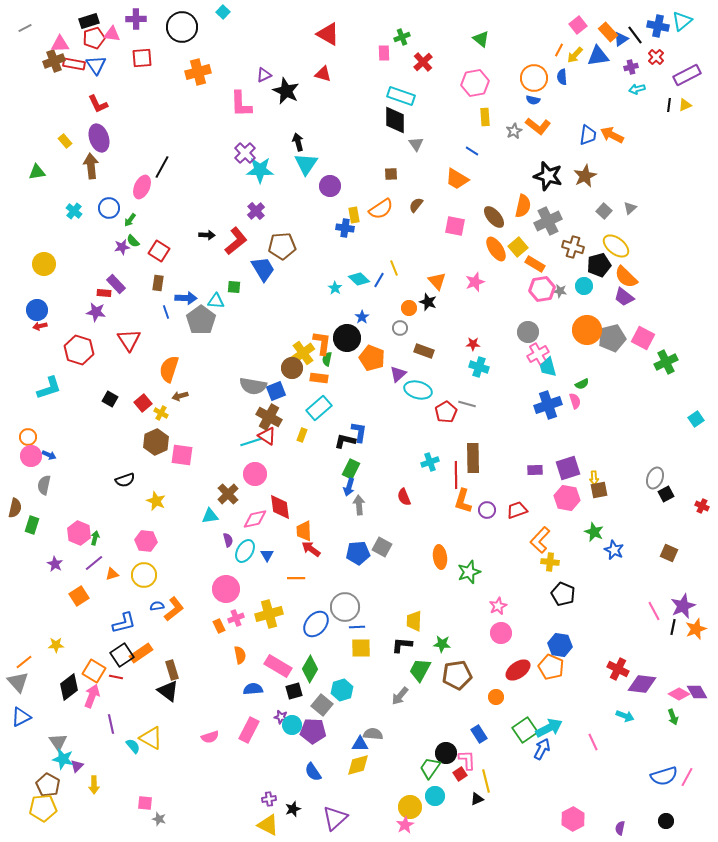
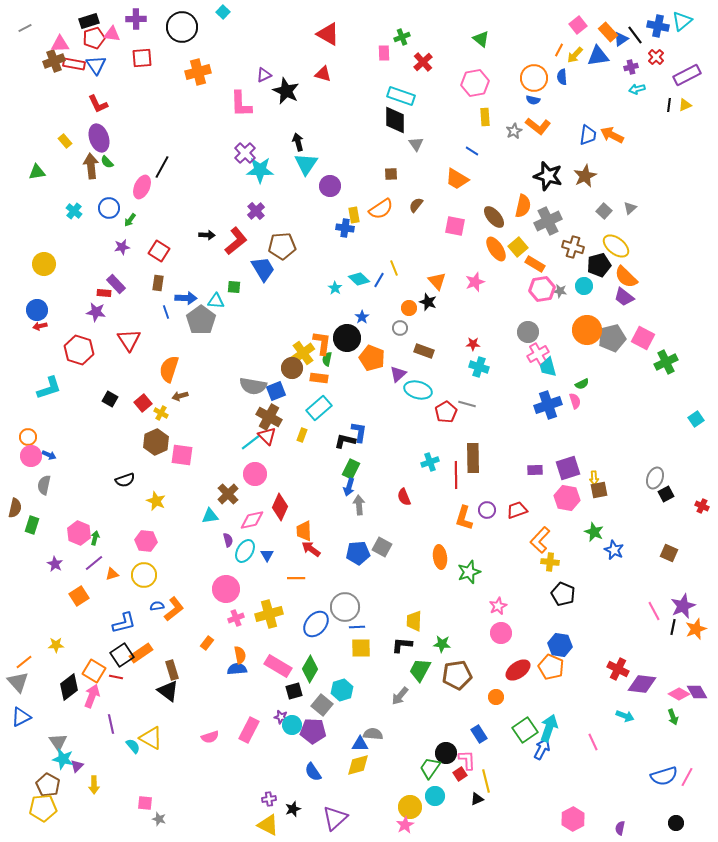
green semicircle at (133, 241): moved 26 px left, 79 px up
red triangle at (267, 436): rotated 12 degrees clockwise
cyan line at (251, 442): rotated 20 degrees counterclockwise
orange L-shape at (463, 501): moved 1 px right, 17 px down
red diamond at (280, 507): rotated 32 degrees clockwise
pink diamond at (255, 519): moved 3 px left, 1 px down
orange rectangle at (219, 626): moved 12 px left, 17 px down; rotated 64 degrees clockwise
blue semicircle at (253, 689): moved 16 px left, 20 px up
cyan arrow at (549, 728): rotated 44 degrees counterclockwise
black circle at (666, 821): moved 10 px right, 2 px down
